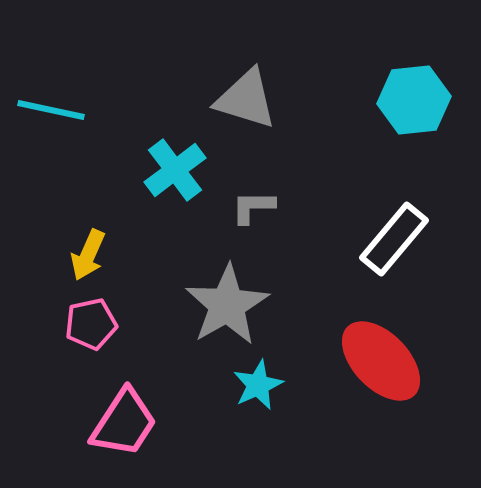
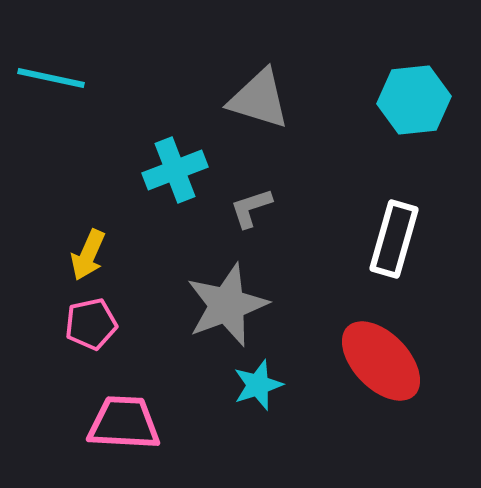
gray triangle: moved 13 px right
cyan line: moved 32 px up
cyan cross: rotated 16 degrees clockwise
gray L-shape: moved 2 px left, 1 px down; rotated 18 degrees counterclockwise
white rectangle: rotated 24 degrees counterclockwise
gray star: rotated 10 degrees clockwise
cyan star: rotated 6 degrees clockwise
pink trapezoid: rotated 120 degrees counterclockwise
